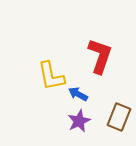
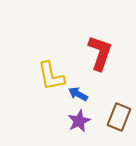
red L-shape: moved 3 px up
